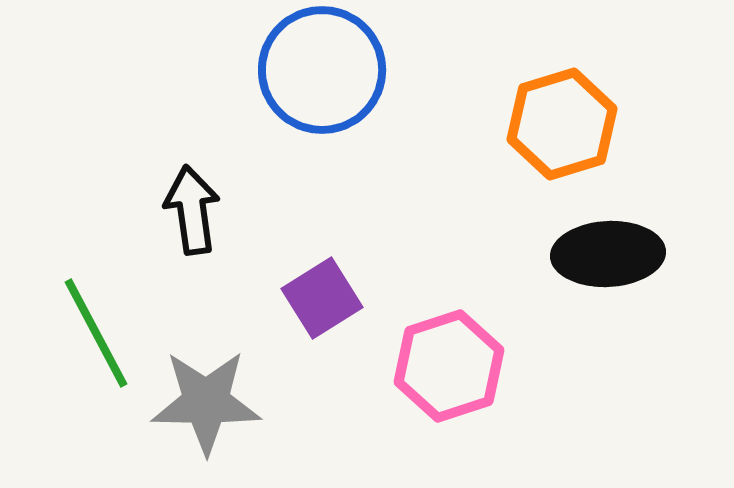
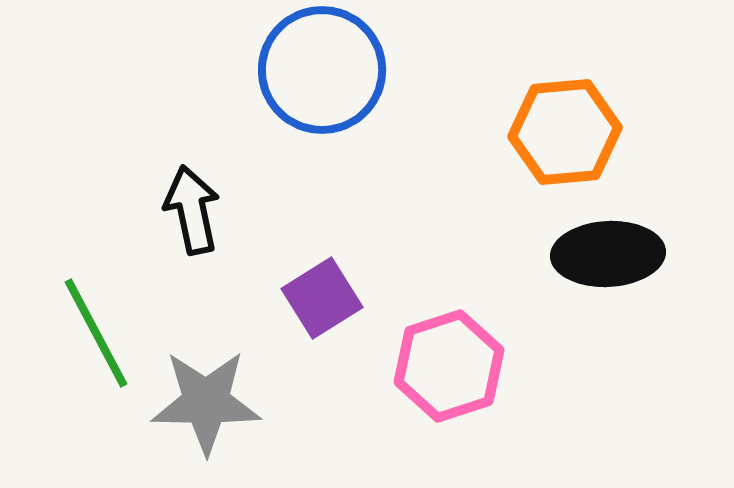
orange hexagon: moved 3 px right, 8 px down; rotated 12 degrees clockwise
black arrow: rotated 4 degrees counterclockwise
